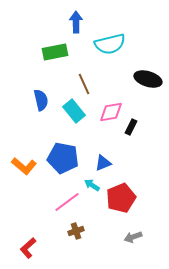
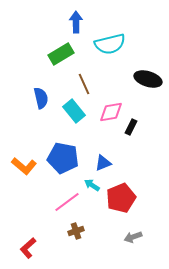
green rectangle: moved 6 px right, 2 px down; rotated 20 degrees counterclockwise
blue semicircle: moved 2 px up
